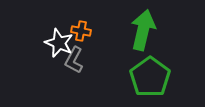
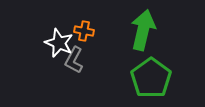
orange cross: moved 3 px right
green pentagon: moved 1 px right, 1 px down
